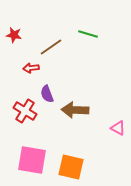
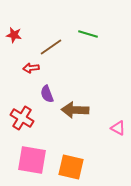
red cross: moved 3 px left, 7 px down
